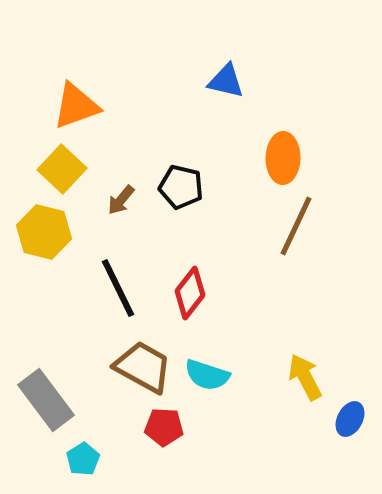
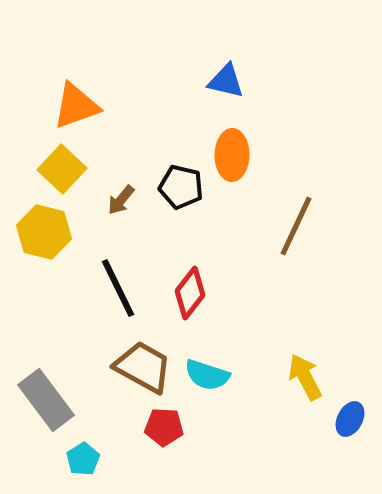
orange ellipse: moved 51 px left, 3 px up
